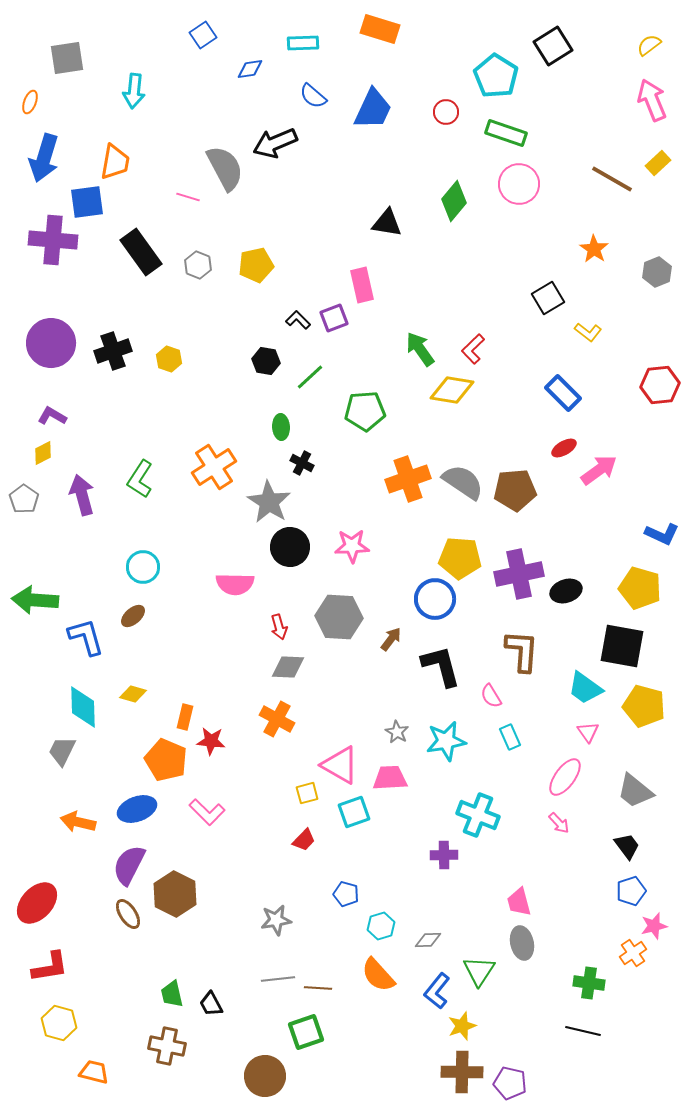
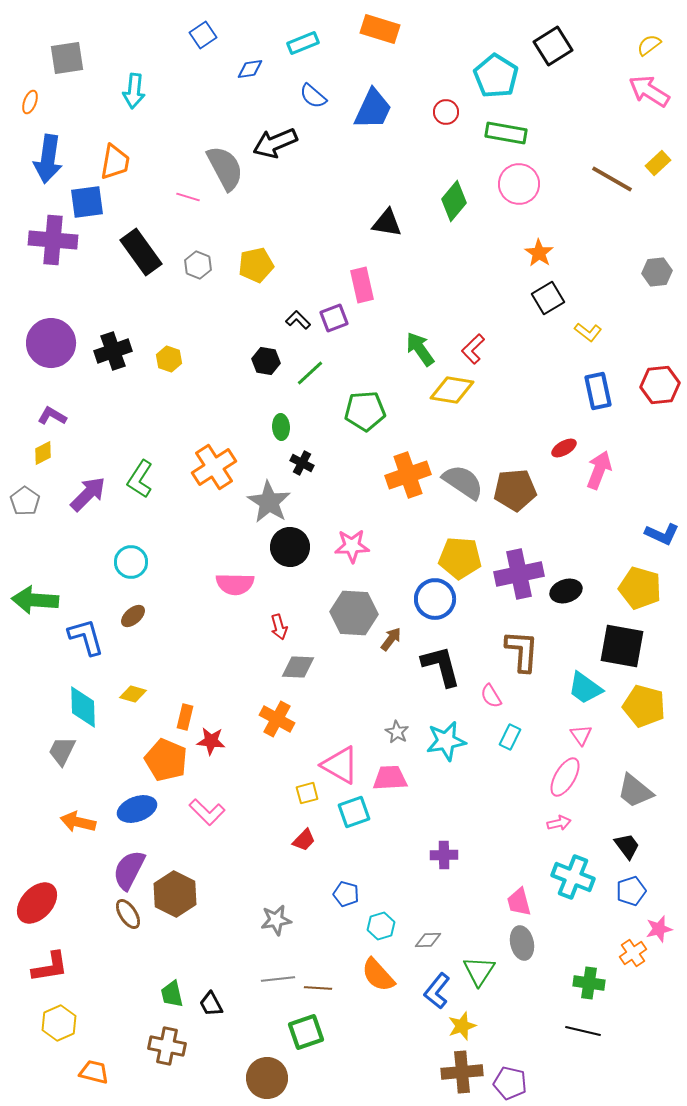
cyan rectangle at (303, 43): rotated 20 degrees counterclockwise
pink arrow at (652, 100): moved 3 px left, 9 px up; rotated 36 degrees counterclockwise
green rectangle at (506, 133): rotated 9 degrees counterclockwise
blue arrow at (44, 158): moved 4 px right, 1 px down; rotated 9 degrees counterclockwise
orange star at (594, 249): moved 55 px left, 4 px down
gray hexagon at (657, 272): rotated 16 degrees clockwise
green line at (310, 377): moved 4 px up
blue rectangle at (563, 393): moved 35 px right, 2 px up; rotated 33 degrees clockwise
pink arrow at (599, 470): rotated 33 degrees counterclockwise
orange cross at (408, 479): moved 4 px up
purple arrow at (82, 495): moved 6 px right, 1 px up; rotated 60 degrees clockwise
gray pentagon at (24, 499): moved 1 px right, 2 px down
cyan circle at (143, 567): moved 12 px left, 5 px up
gray hexagon at (339, 617): moved 15 px right, 4 px up
gray diamond at (288, 667): moved 10 px right
pink triangle at (588, 732): moved 7 px left, 3 px down
cyan rectangle at (510, 737): rotated 50 degrees clockwise
pink ellipse at (565, 777): rotated 6 degrees counterclockwise
cyan cross at (478, 815): moved 95 px right, 62 px down
pink arrow at (559, 823): rotated 60 degrees counterclockwise
purple semicircle at (129, 865): moved 5 px down
pink star at (654, 926): moved 5 px right, 3 px down
yellow hexagon at (59, 1023): rotated 20 degrees clockwise
brown cross at (462, 1072): rotated 6 degrees counterclockwise
brown circle at (265, 1076): moved 2 px right, 2 px down
